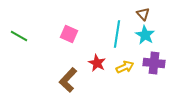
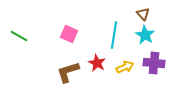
cyan line: moved 3 px left, 1 px down
brown L-shape: moved 8 px up; rotated 30 degrees clockwise
